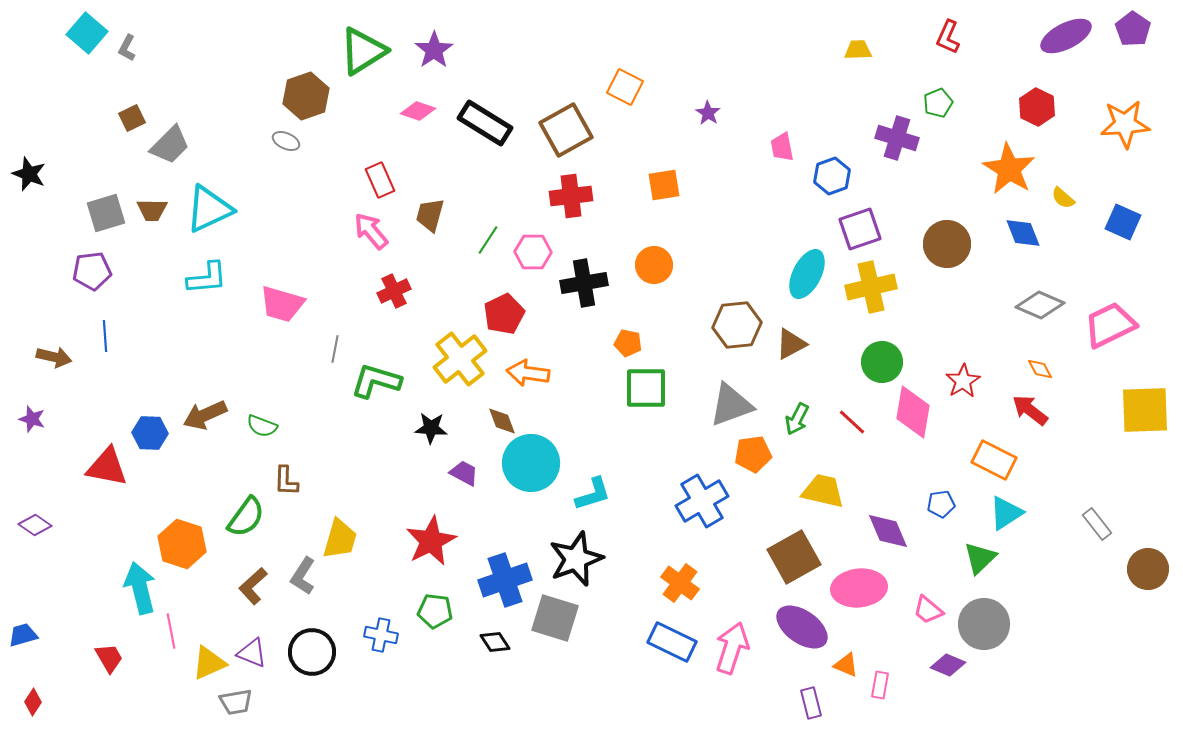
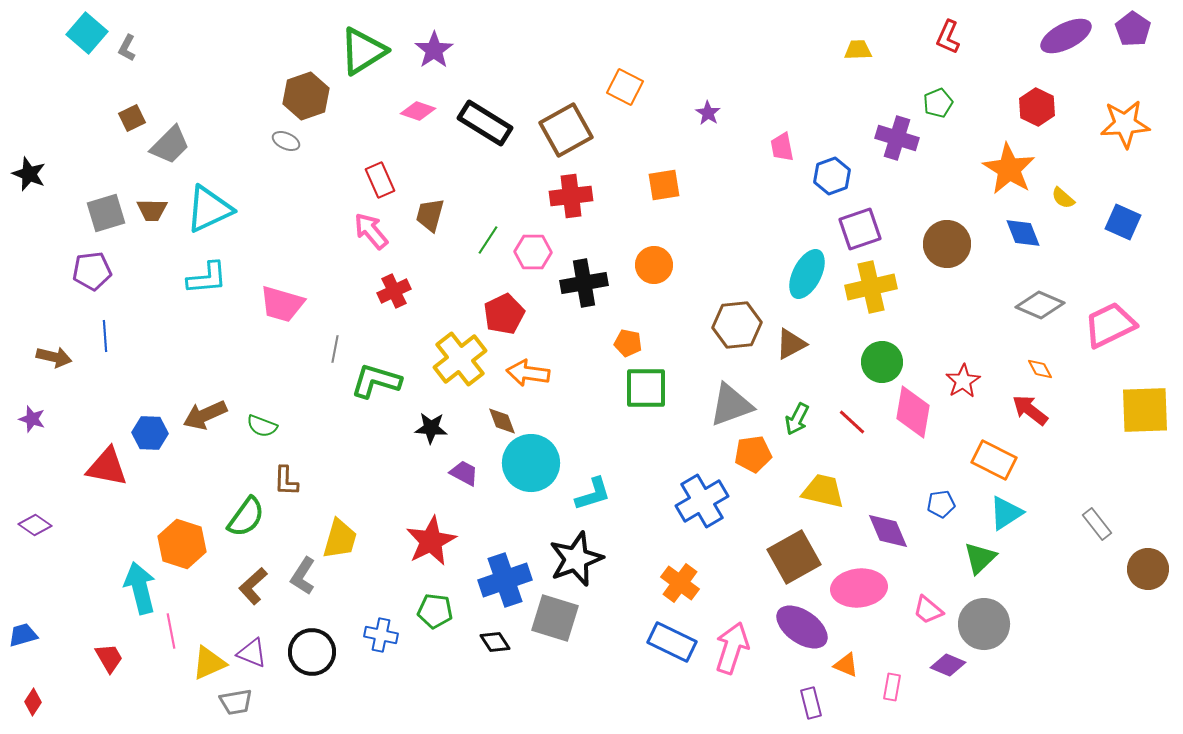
pink rectangle at (880, 685): moved 12 px right, 2 px down
